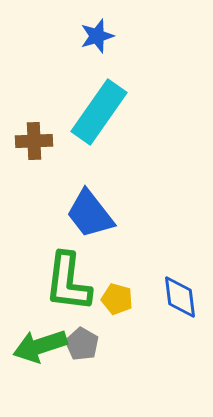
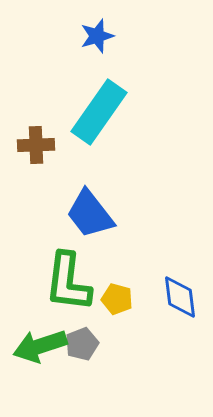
brown cross: moved 2 px right, 4 px down
gray pentagon: rotated 20 degrees clockwise
